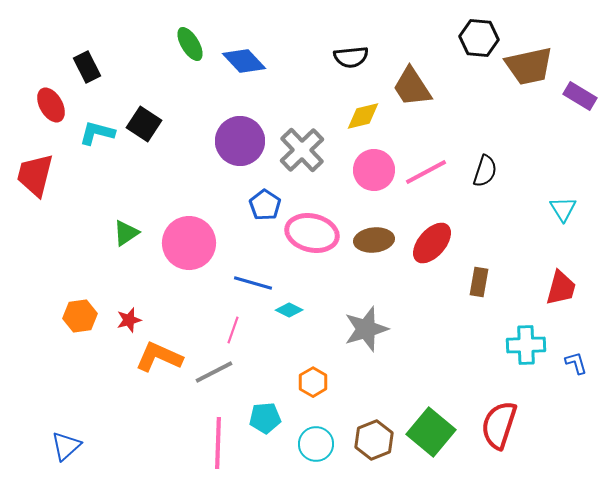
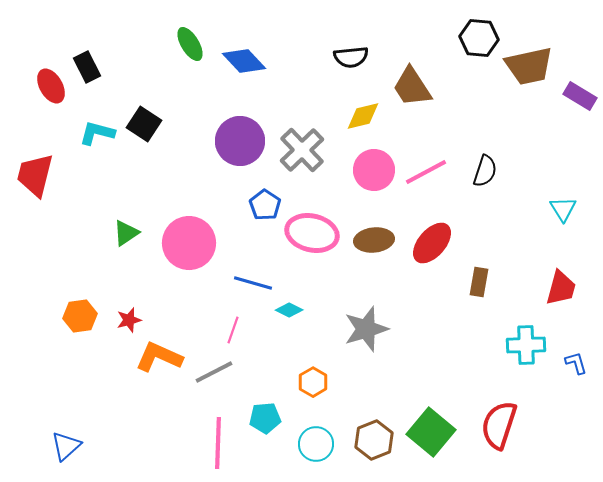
red ellipse at (51, 105): moved 19 px up
